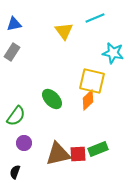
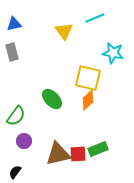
gray rectangle: rotated 48 degrees counterclockwise
yellow square: moved 4 px left, 3 px up
purple circle: moved 2 px up
black semicircle: rotated 16 degrees clockwise
